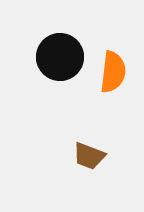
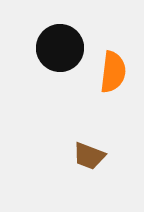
black circle: moved 9 px up
